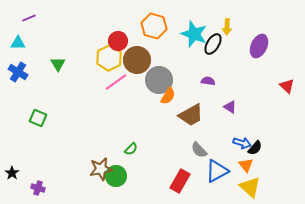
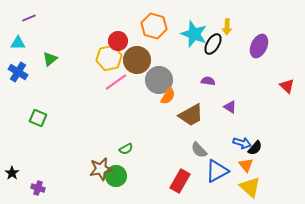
yellow hexagon: rotated 15 degrees clockwise
green triangle: moved 8 px left, 5 px up; rotated 21 degrees clockwise
green semicircle: moved 5 px left; rotated 16 degrees clockwise
